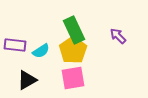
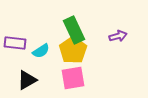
purple arrow: rotated 120 degrees clockwise
purple rectangle: moved 2 px up
